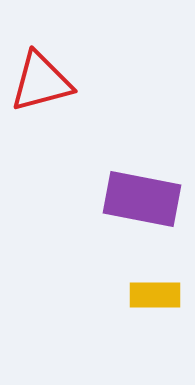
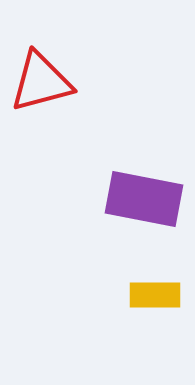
purple rectangle: moved 2 px right
